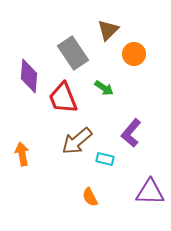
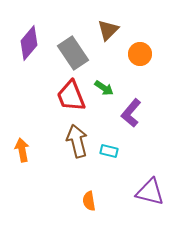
orange circle: moved 6 px right
purple diamond: moved 33 px up; rotated 36 degrees clockwise
red trapezoid: moved 8 px right, 2 px up
purple L-shape: moved 20 px up
brown arrow: rotated 116 degrees clockwise
orange arrow: moved 4 px up
cyan rectangle: moved 4 px right, 8 px up
purple triangle: rotated 12 degrees clockwise
orange semicircle: moved 1 px left, 4 px down; rotated 18 degrees clockwise
